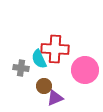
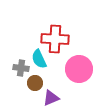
red cross: moved 10 px up
pink circle: moved 6 px left, 1 px up
brown circle: moved 9 px left, 3 px up
purple triangle: moved 4 px left
